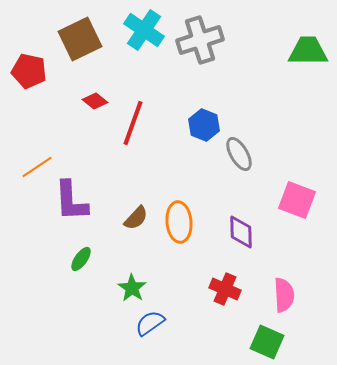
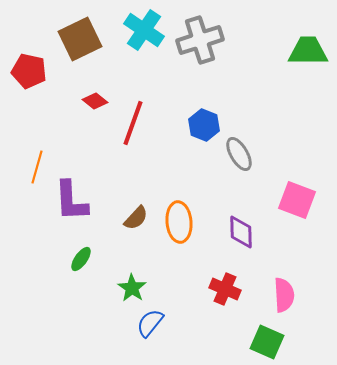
orange line: rotated 40 degrees counterclockwise
blue semicircle: rotated 16 degrees counterclockwise
